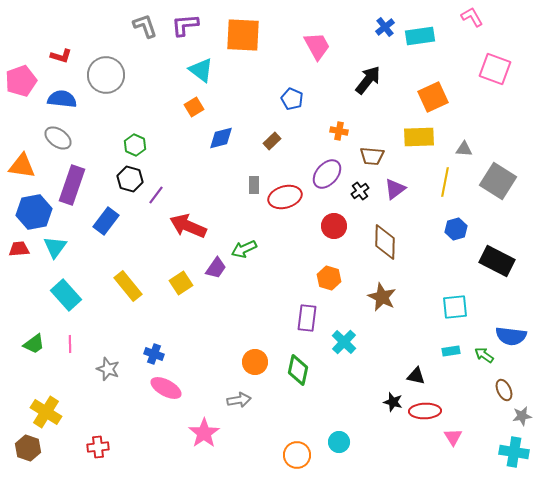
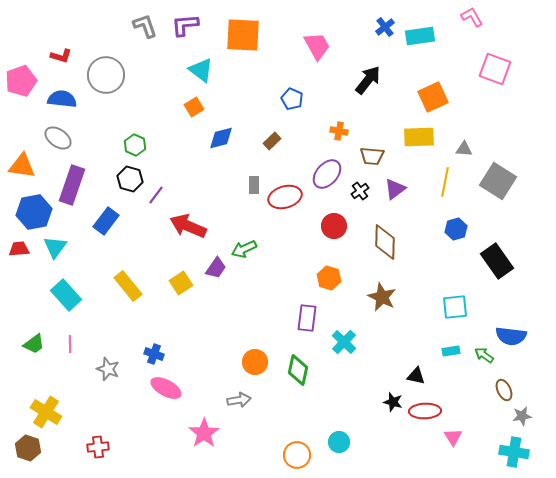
black rectangle at (497, 261): rotated 28 degrees clockwise
